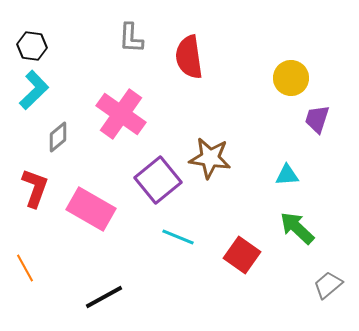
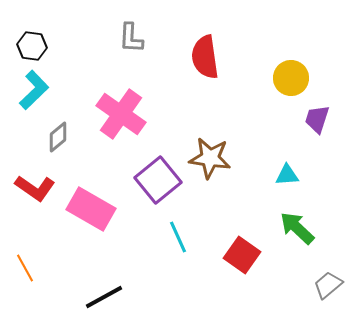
red semicircle: moved 16 px right
red L-shape: rotated 105 degrees clockwise
cyan line: rotated 44 degrees clockwise
